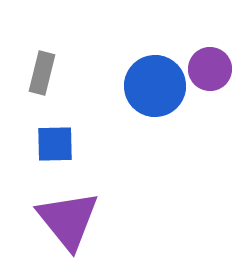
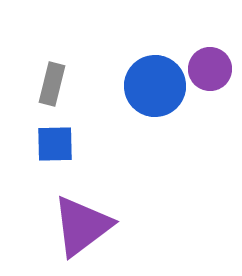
gray rectangle: moved 10 px right, 11 px down
purple triangle: moved 14 px right, 6 px down; rotated 32 degrees clockwise
